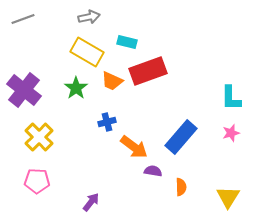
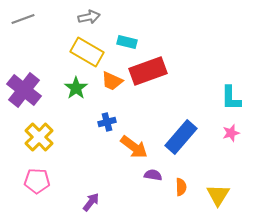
purple semicircle: moved 4 px down
yellow triangle: moved 10 px left, 2 px up
